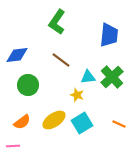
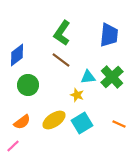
green L-shape: moved 5 px right, 11 px down
blue diamond: rotated 30 degrees counterclockwise
pink line: rotated 40 degrees counterclockwise
